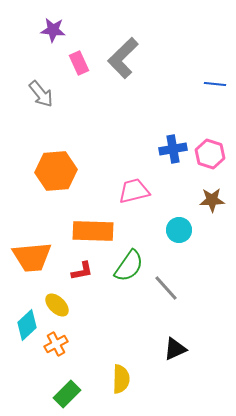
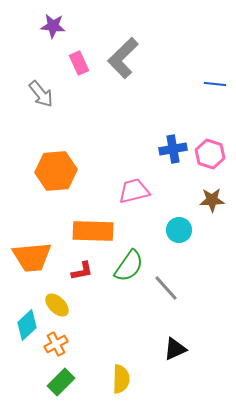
purple star: moved 4 px up
green rectangle: moved 6 px left, 12 px up
